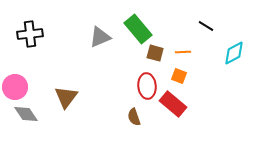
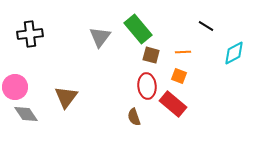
gray triangle: rotated 30 degrees counterclockwise
brown square: moved 4 px left, 2 px down
